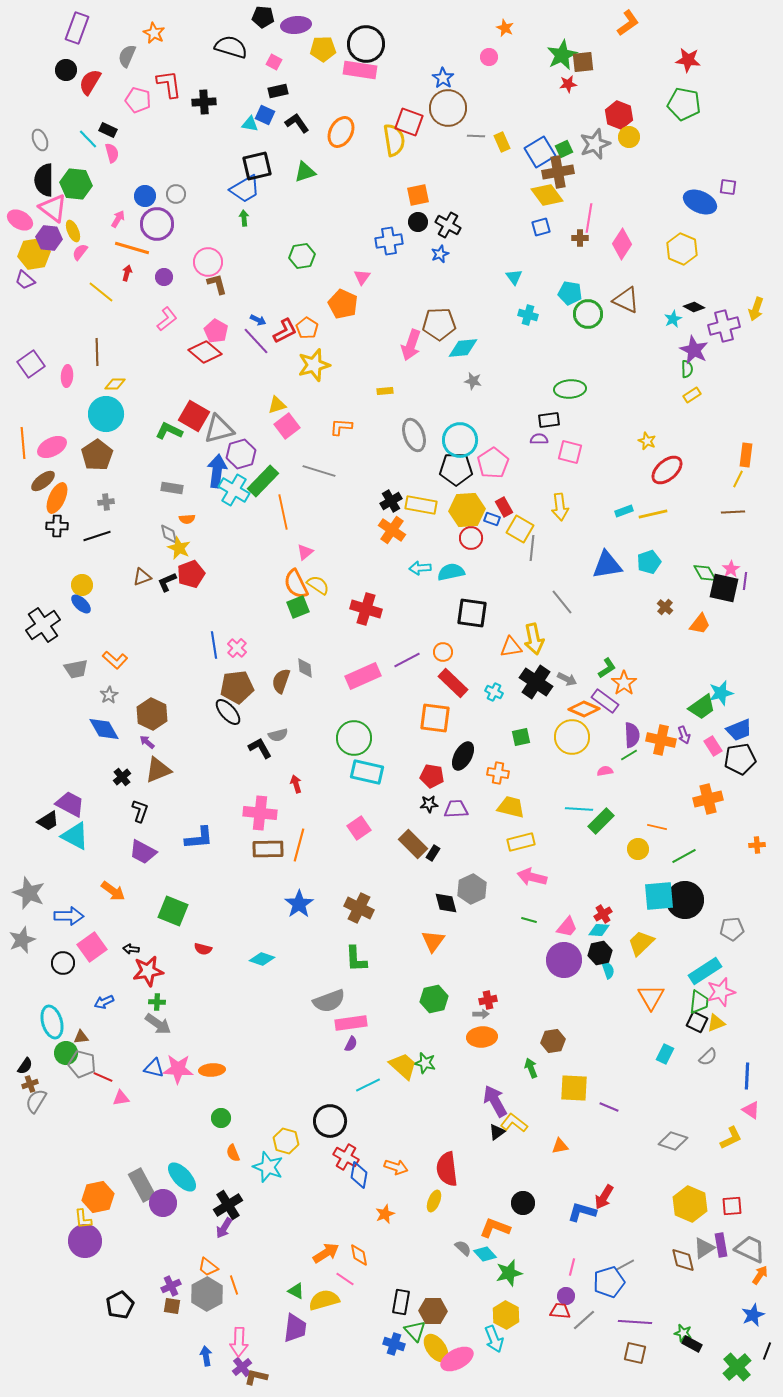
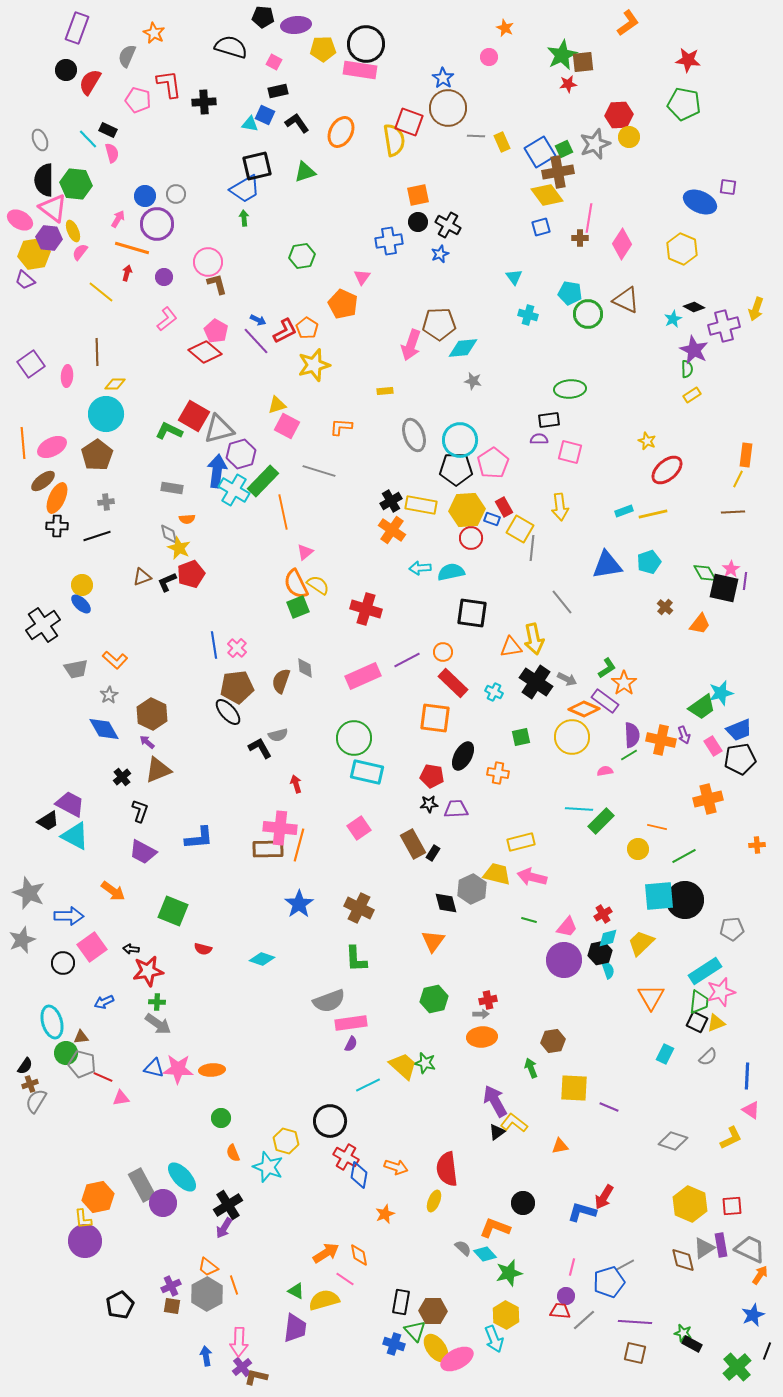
red hexagon at (619, 115): rotated 24 degrees counterclockwise
pink square at (287, 426): rotated 25 degrees counterclockwise
yellow trapezoid at (511, 807): moved 14 px left, 67 px down
pink cross at (260, 813): moved 20 px right, 15 px down
brown rectangle at (413, 844): rotated 16 degrees clockwise
cyan diamond at (599, 930): moved 9 px right, 8 px down; rotated 20 degrees counterclockwise
